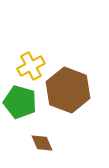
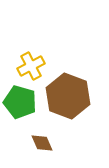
brown hexagon: moved 6 px down
